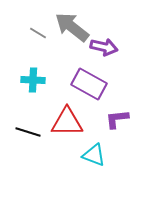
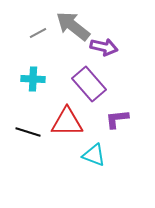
gray arrow: moved 1 px right, 1 px up
gray line: rotated 60 degrees counterclockwise
cyan cross: moved 1 px up
purple rectangle: rotated 20 degrees clockwise
